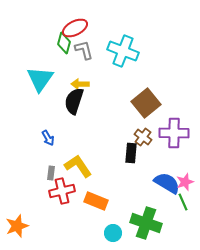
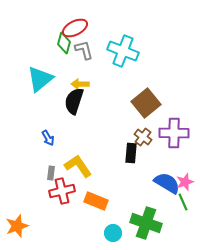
cyan triangle: rotated 16 degrees clockwise
